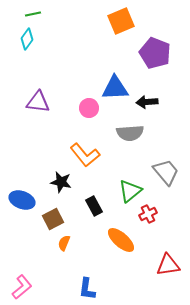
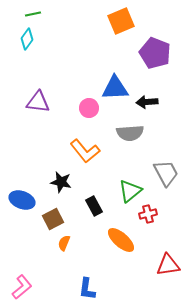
orange L-shape: moved 4 px up
gray trapezoid: moved 1 px down; rotated 12 degrees clockwise
red cross: rotated 12 degrees clockwise
